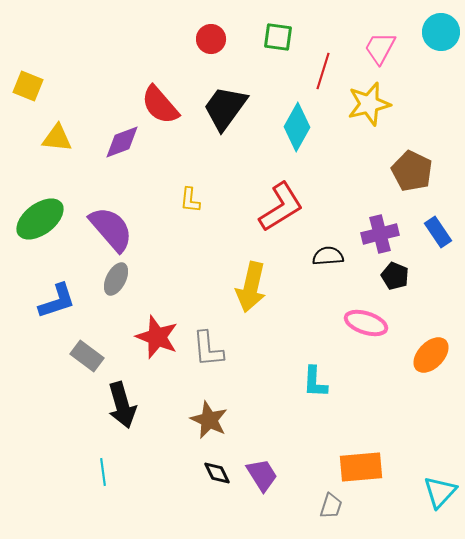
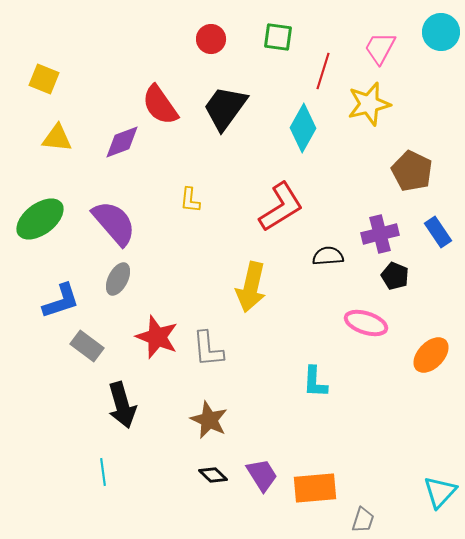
yellow square: moved 16 px right, 7 px up
red semicircle: rotated 6 degrees clockwise
cyan diamond: moved 6 px right, 1 px down
purple semicircle: moved 3 px right, 6 px up
gray ellipse: moved 2 px right
blue L-shape: moved 4 px right
gray rectangle: moved 10 px up
orange rectangle: moved 46 px left, 21 px down
black diamond: moved 4 px left, 2 px down; rotated 20 degrees counterclockwise
gray trapezoid: moved 32 px right, 14 px down
